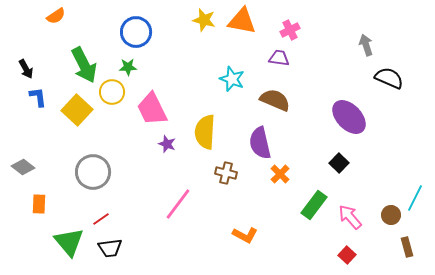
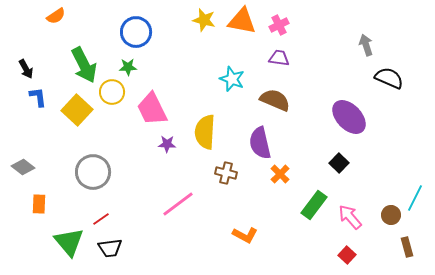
pink cross: moved 11 px left, 5 px up
purple star: rotated 18 degrees counterclockwise
pink line: rotated 16 degrees clockwise
